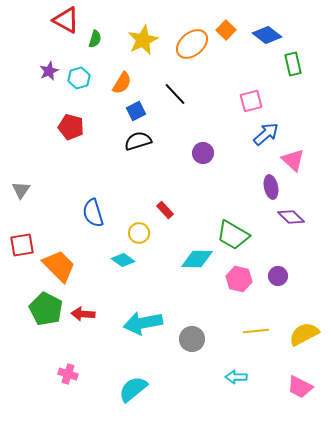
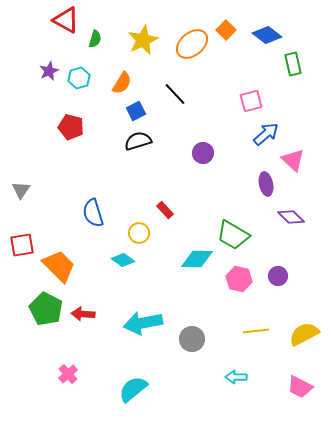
purple ellipse at (271, 187): moved 5 px left, 3 px up
pink cross at (68, 374): rotated 30 degrees clockwise
